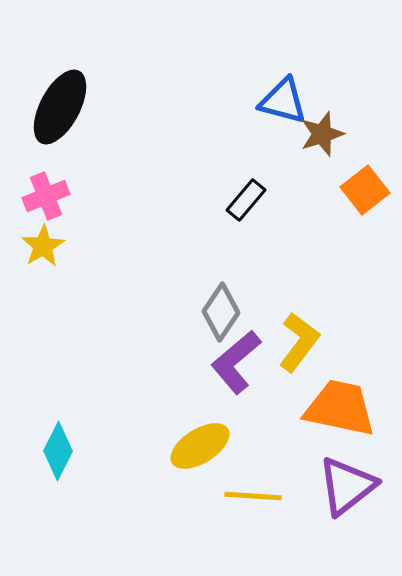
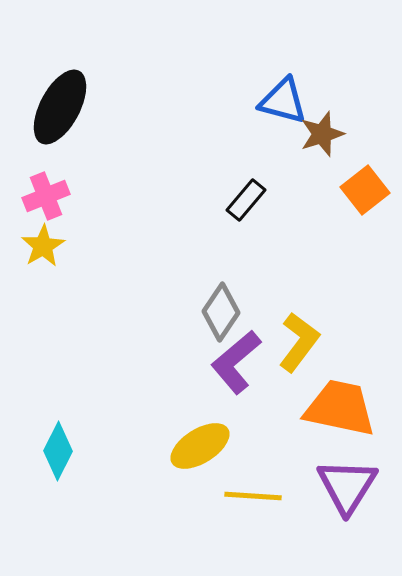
purple triangle: rotated 20 degrees counterclockwise
